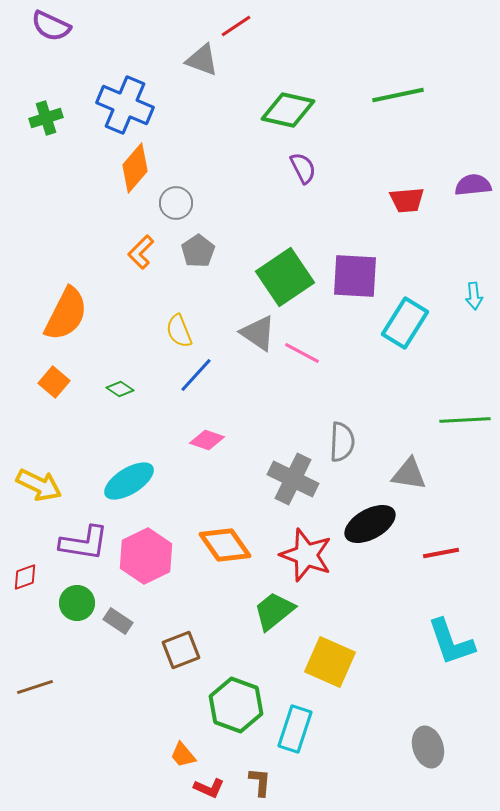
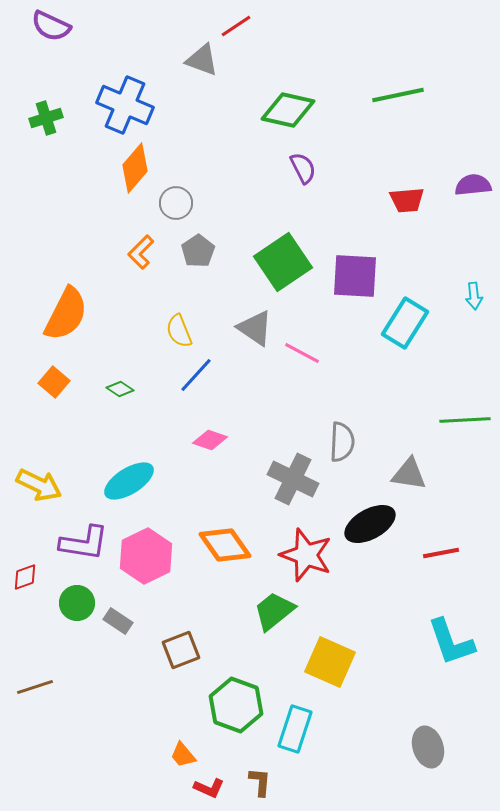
green square at (285, 277): moved 2 px left, 15 px up
gray triangle at (258, 333): moved 3 px left, 5 px up
pink diamond at (207, 440): moved 3 px right
